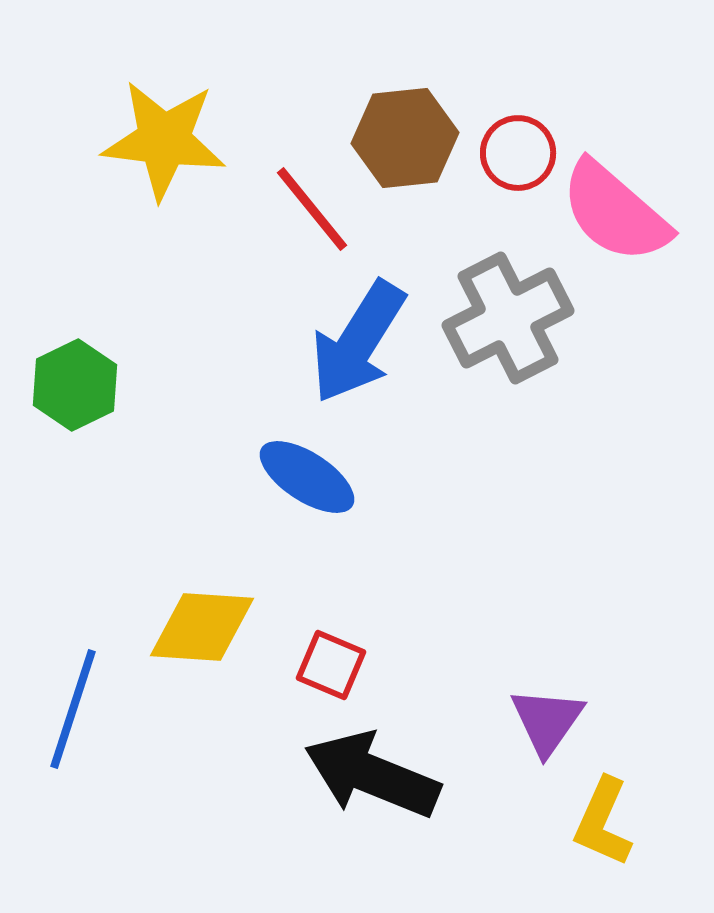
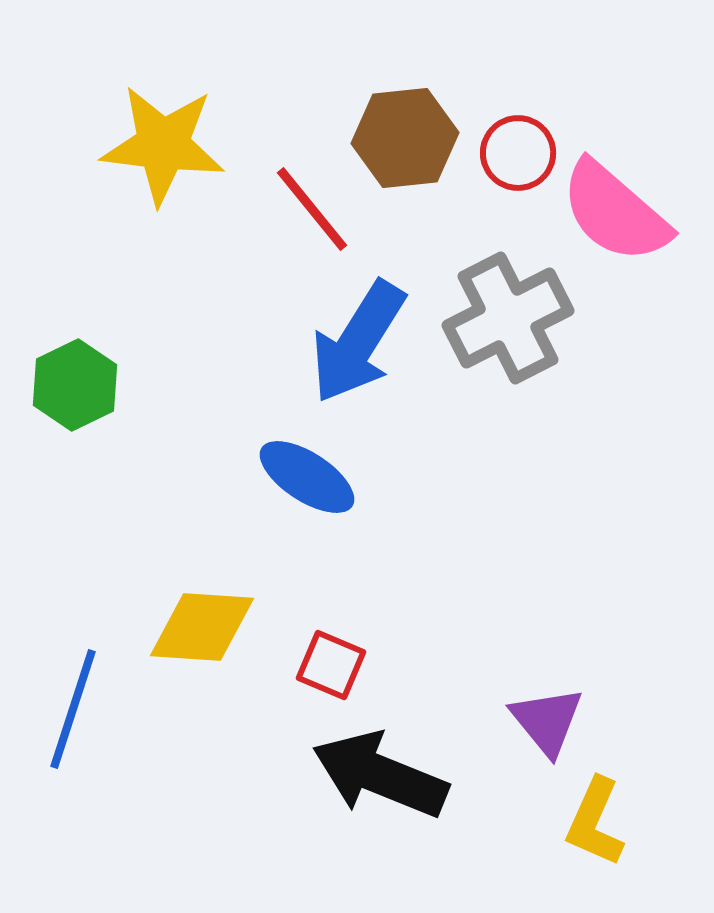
yellow star: moved 1 px left, 5 px down
purple triangle: rotated 14 degrees counterclockwise
black arrow: moved 8 px right
yellow L-shape: moved 8 px left
